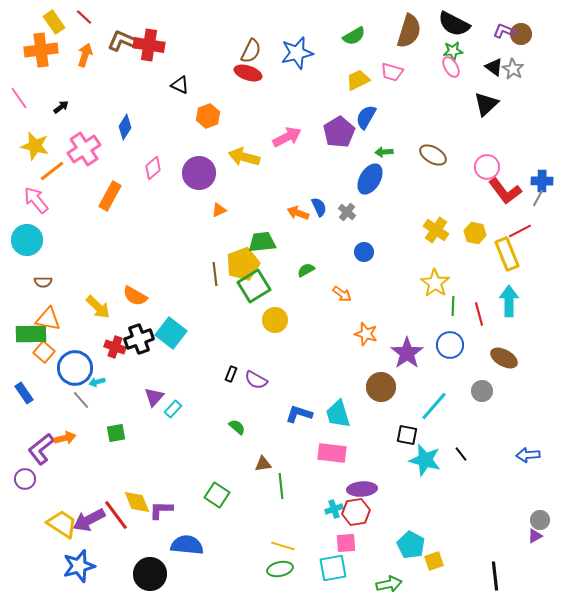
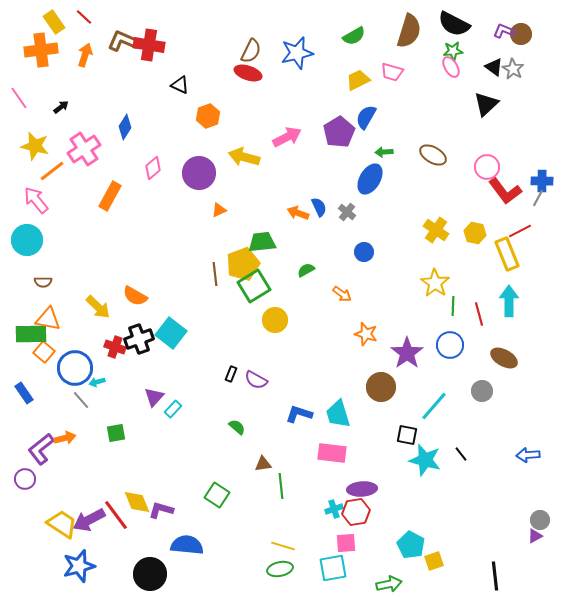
purple L-shape at (161, 510): rotated 15 degrees clockwise
